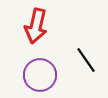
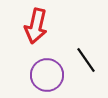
purple circle: moved 7 px right
